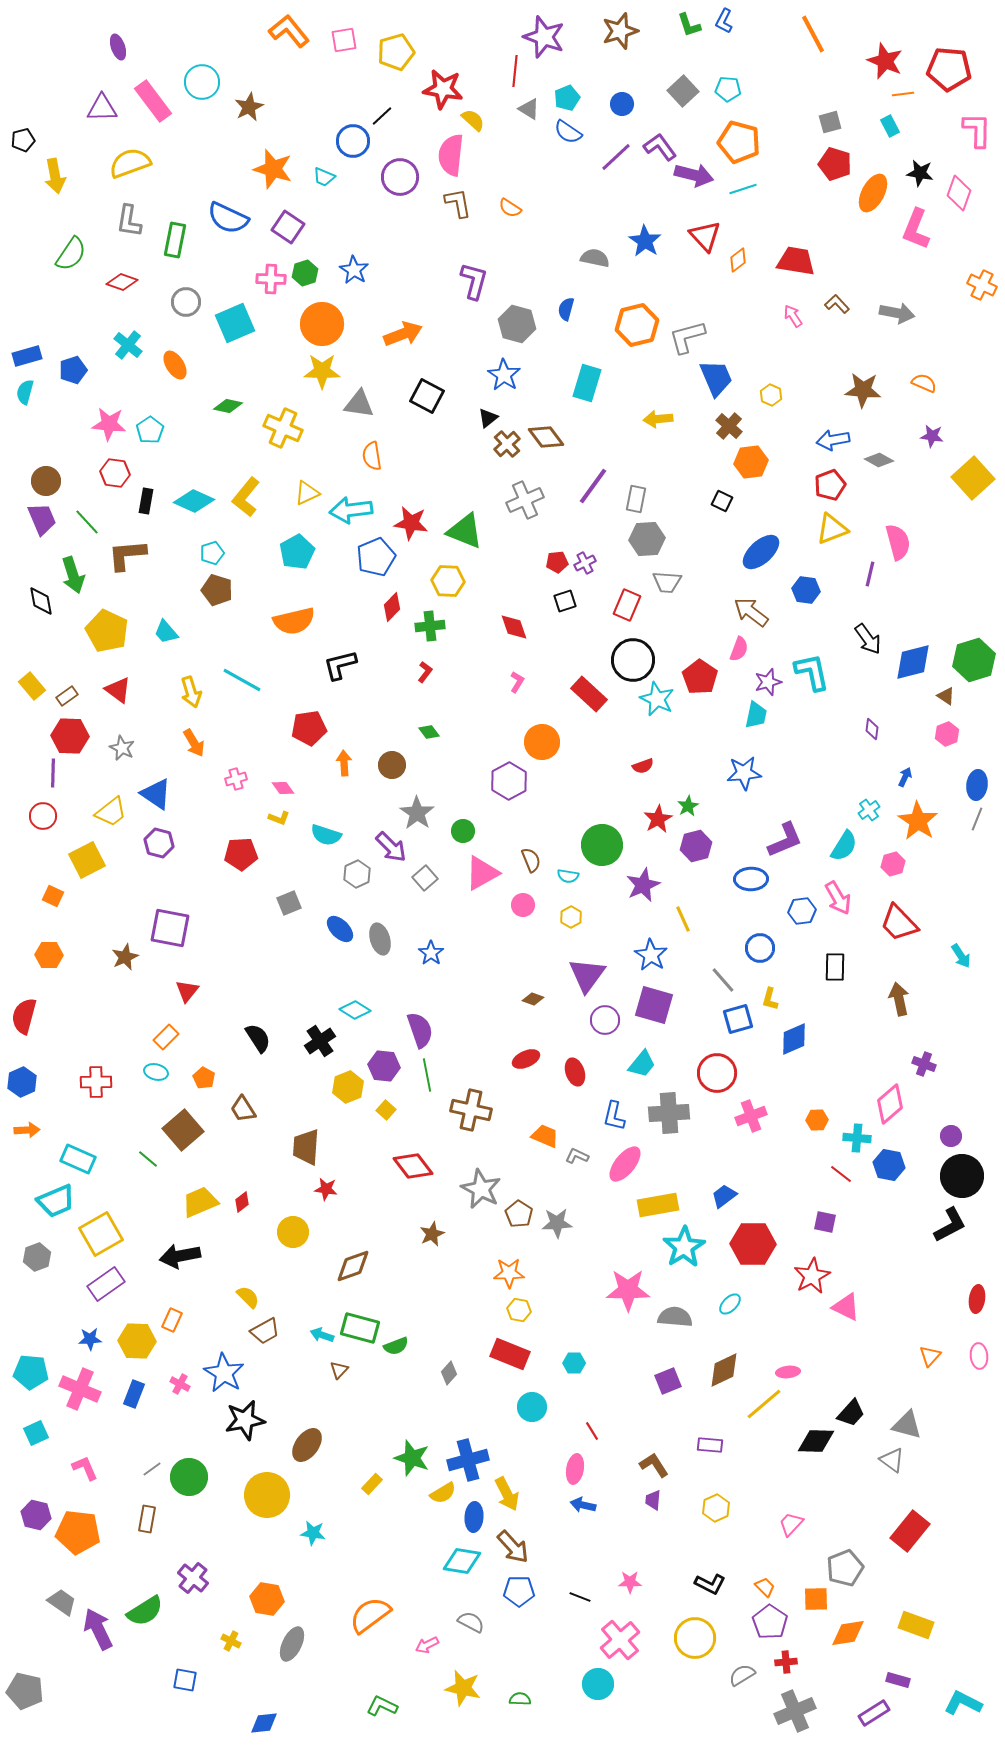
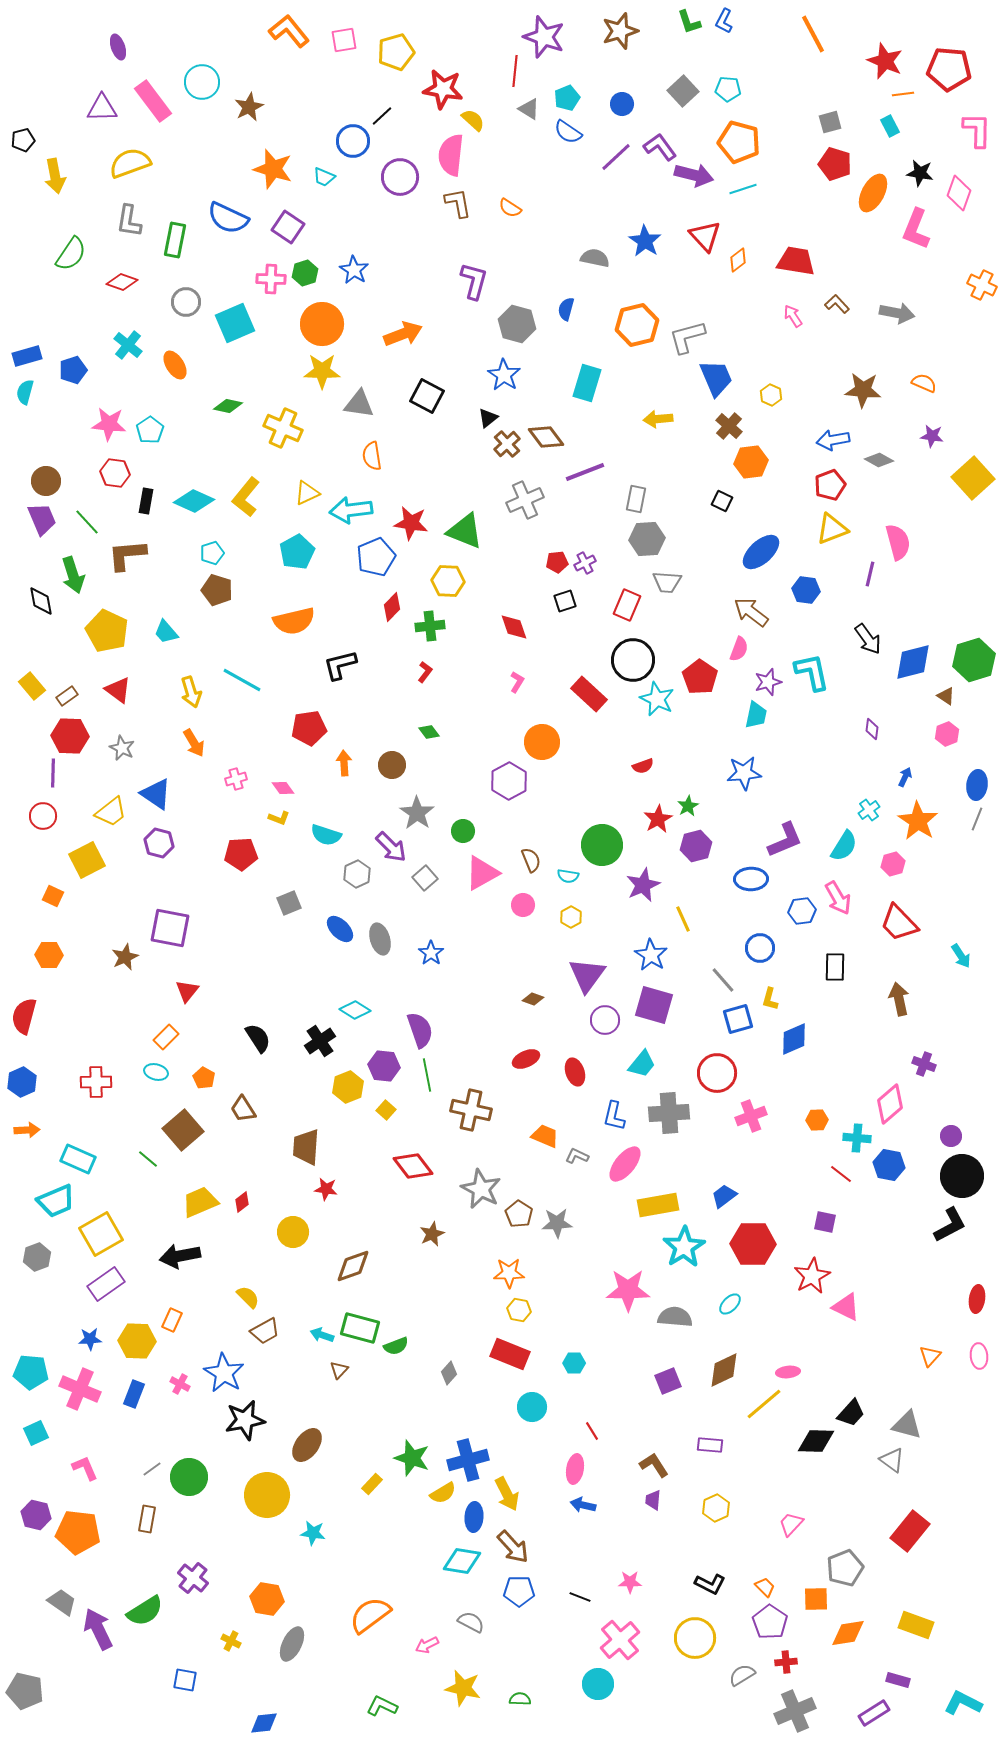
green L-shape at (689, 25): moved 3 px up
purple line at (593, 486): moved 8 px left, 14 px up; rotated 33 degrees clockwise
